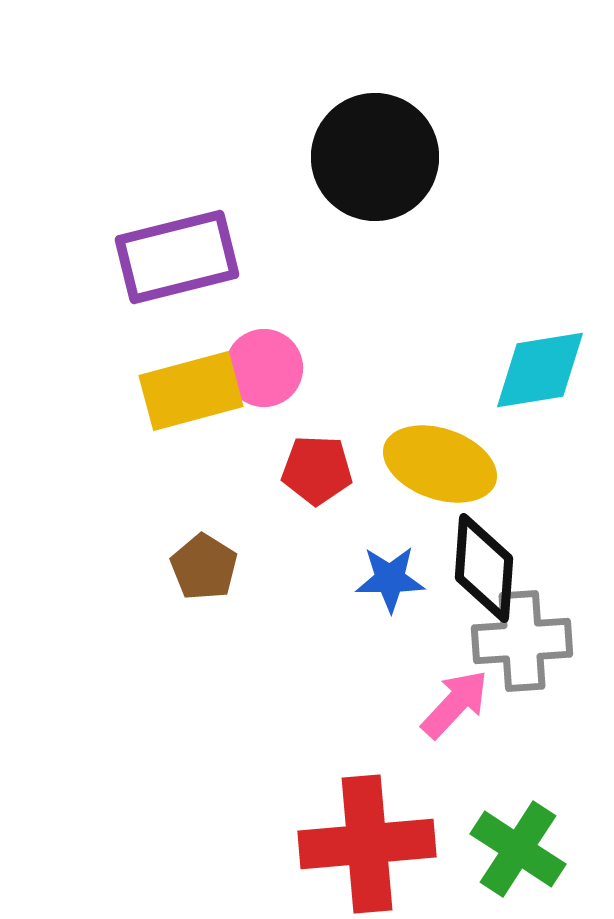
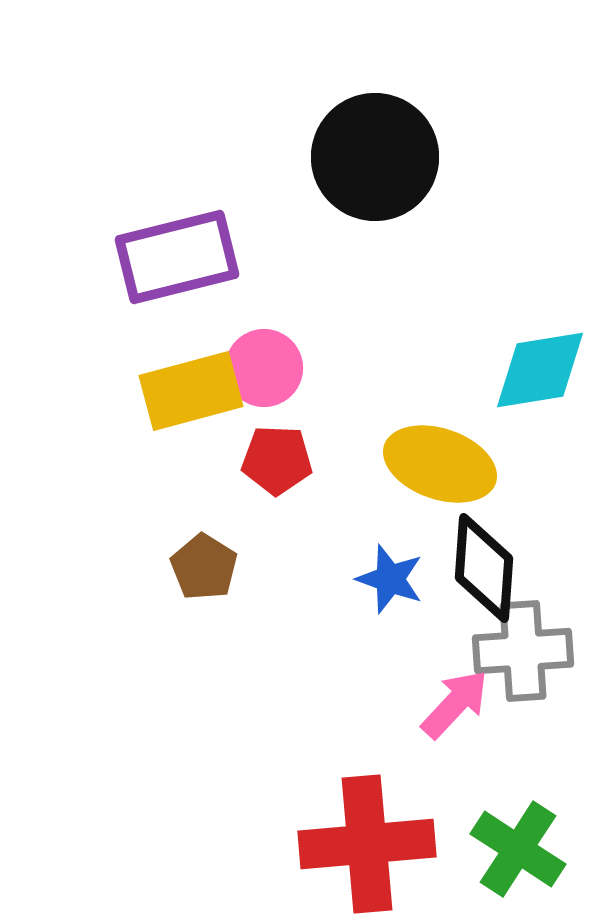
red pentagon: moved 40 px left, 10 px up
blue star: rotated 20 degrees clockwise
gray cross: moved 1 px right, 10 px down
